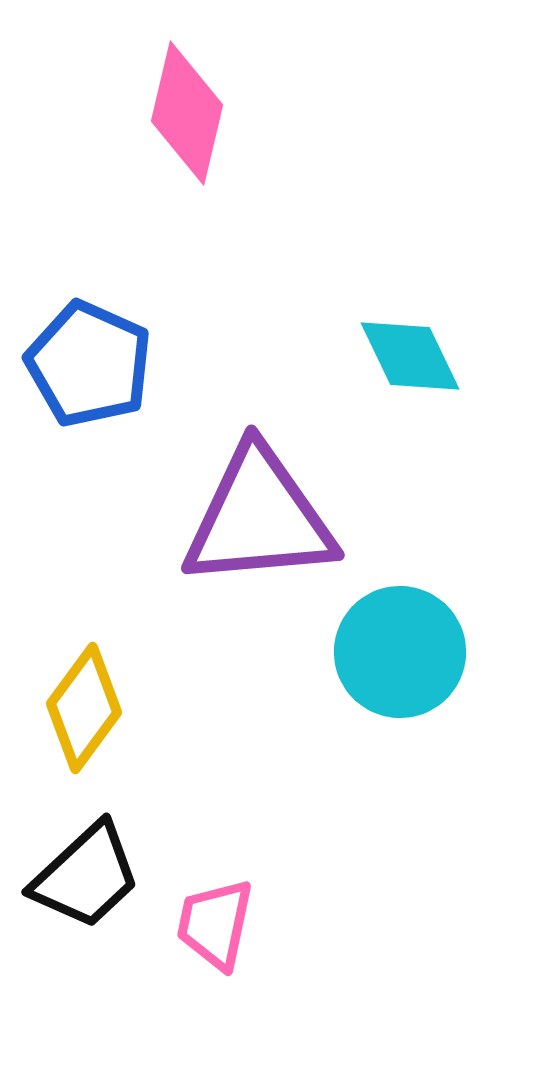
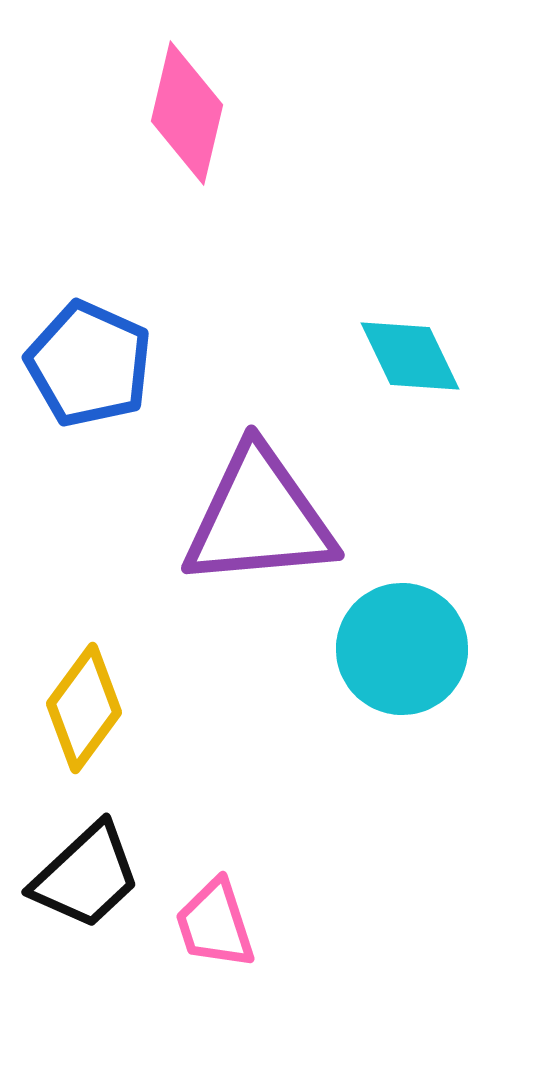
cyan circle: moved 2 px right, 3 px up
pink trapezoid: rotated 30 degrees counterclockwise
